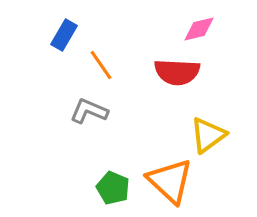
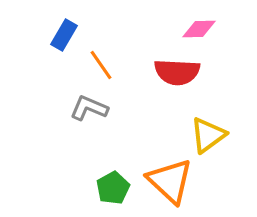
pink diamond: rotated 12 degrees clockwise
gray L-shape: moved 3 px up
green pentagon: rotated 20 degrees clockwise
